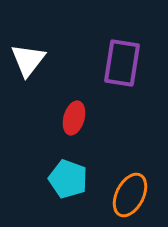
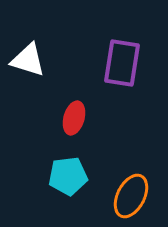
white triangle: rotated 51 degrees counterclockwise
cyan pentagon: moved 3 px up; rotated 27 degrees counterclockwise
orange ellipse: moved 1 px right, 1 px down
